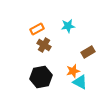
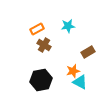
black hexagon: moved 3 px down
